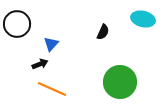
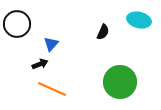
cyan ellipse: moved 4 px left, 1 px down
